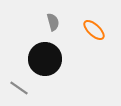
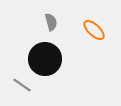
gray semicircle: moved 2 px left
gray line: moved 3 px right, 3 px up
